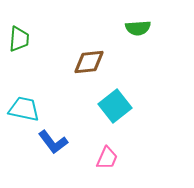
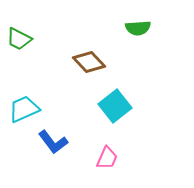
green trapezoid: rotated 112 degrees clockwise
brown diamond: rotated 52 degrees clockwise
cyan trapezoid: rotated 36 degrees counterclockwise
